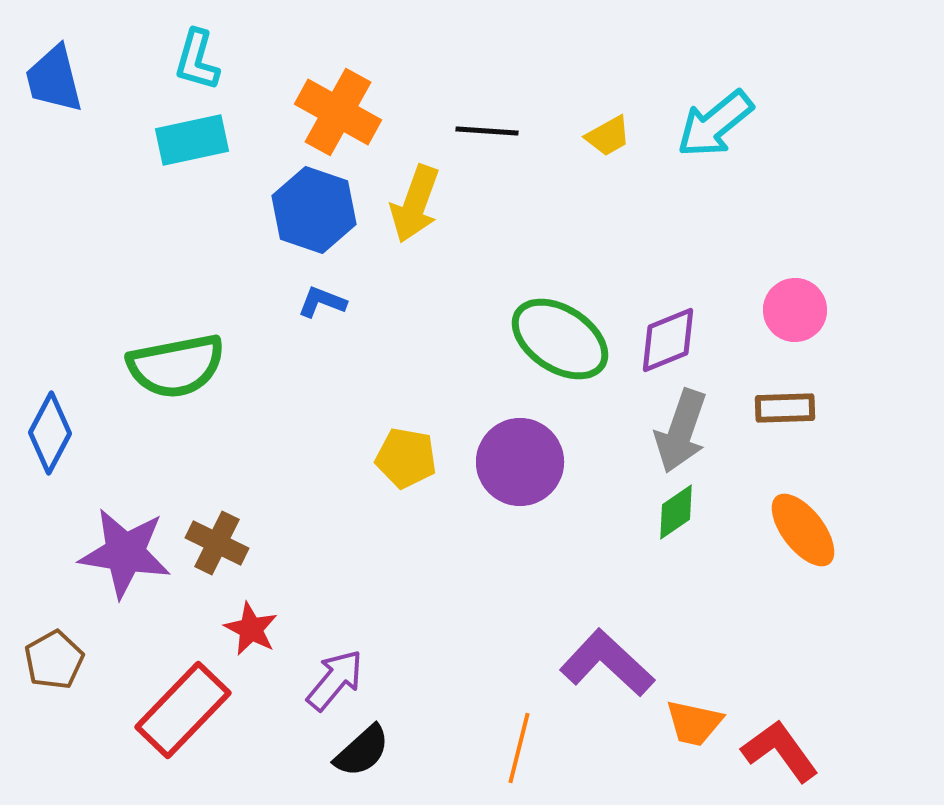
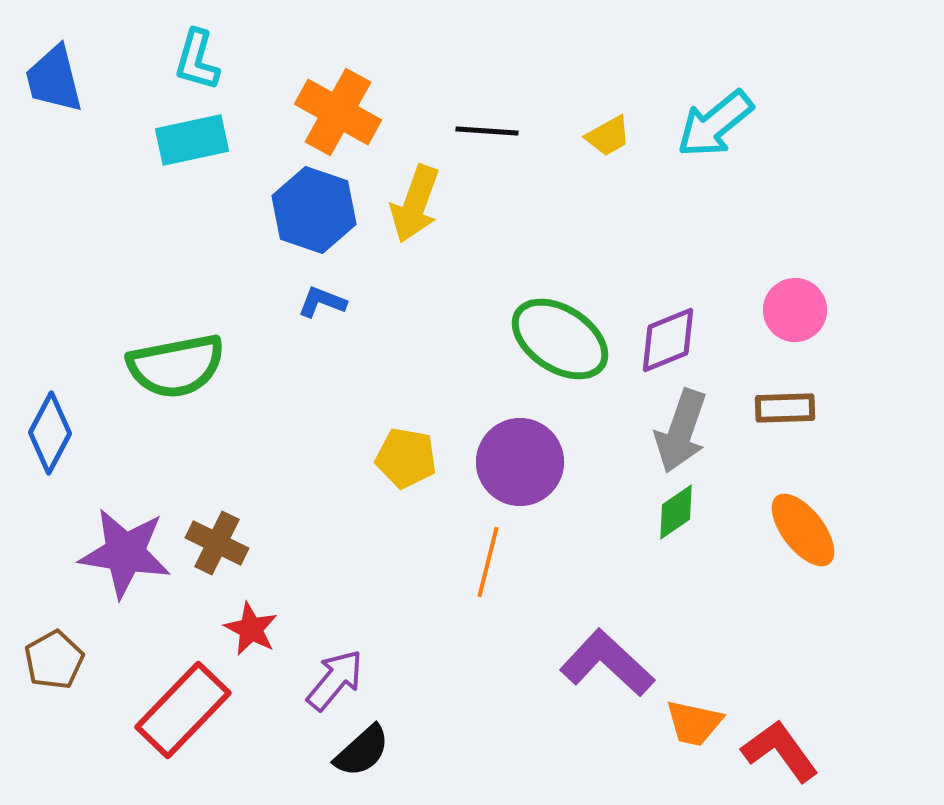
orange line: moved 31 px left, 186 px up
